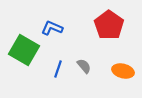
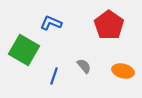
blue L-shape: moved 1 px left, 5 px up
blue line: moved 4 px left, 7 px down
